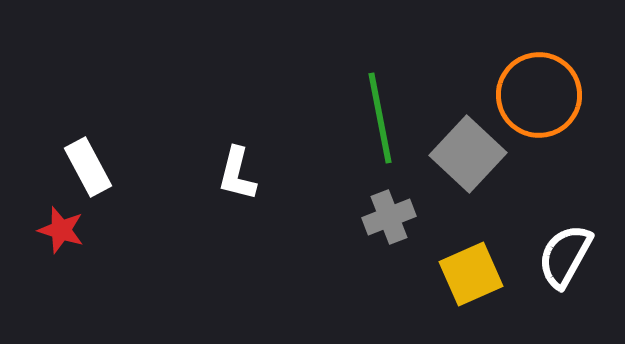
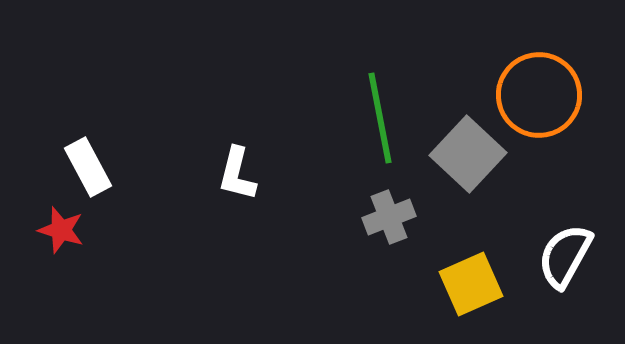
yellow square: moved 10 px down
